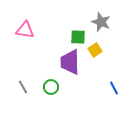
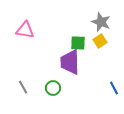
green square: moved 6 px down
yellow square: moved 5 px right, 9 px up
green circle: moved 2 px right, 1 px down
